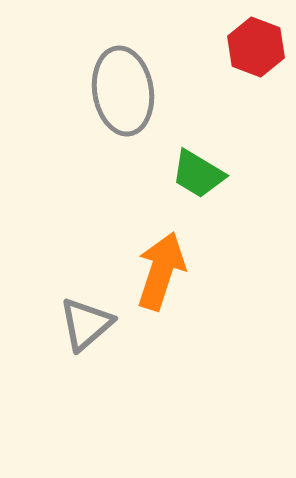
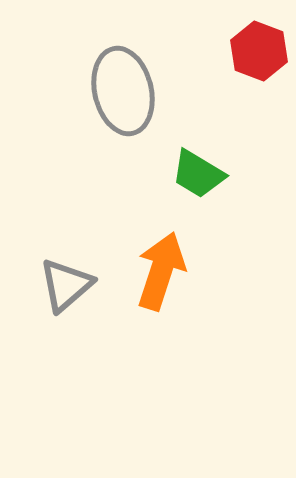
red hexagon: moved 3 px right, 4 px down
gray ellipse: rotated 4 degrees counterclockwise
gray triangle: moved 20 px left, 39 px up
